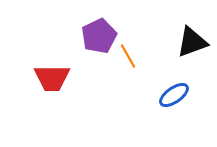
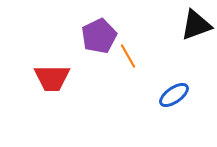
black triangle: moved 4 px right, 17 px up
